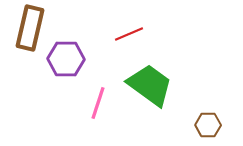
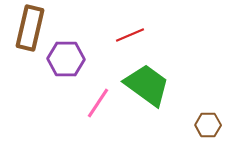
red line: moved 1 px right, 1 px down
green trapezoid: moved 3 px left
pink line: rotated 16 degrees clockwise
